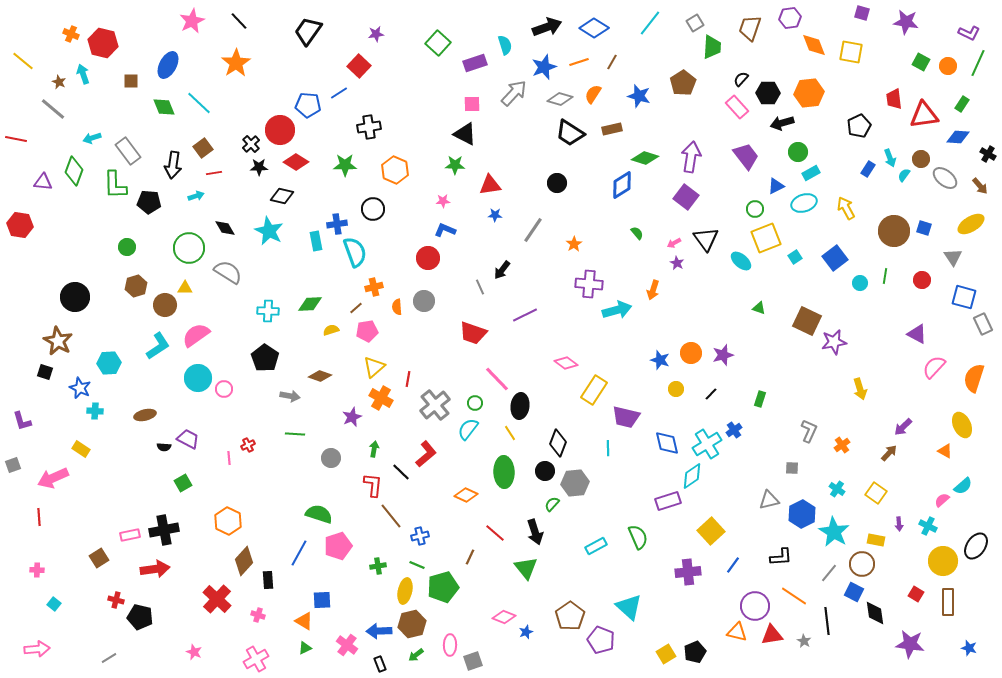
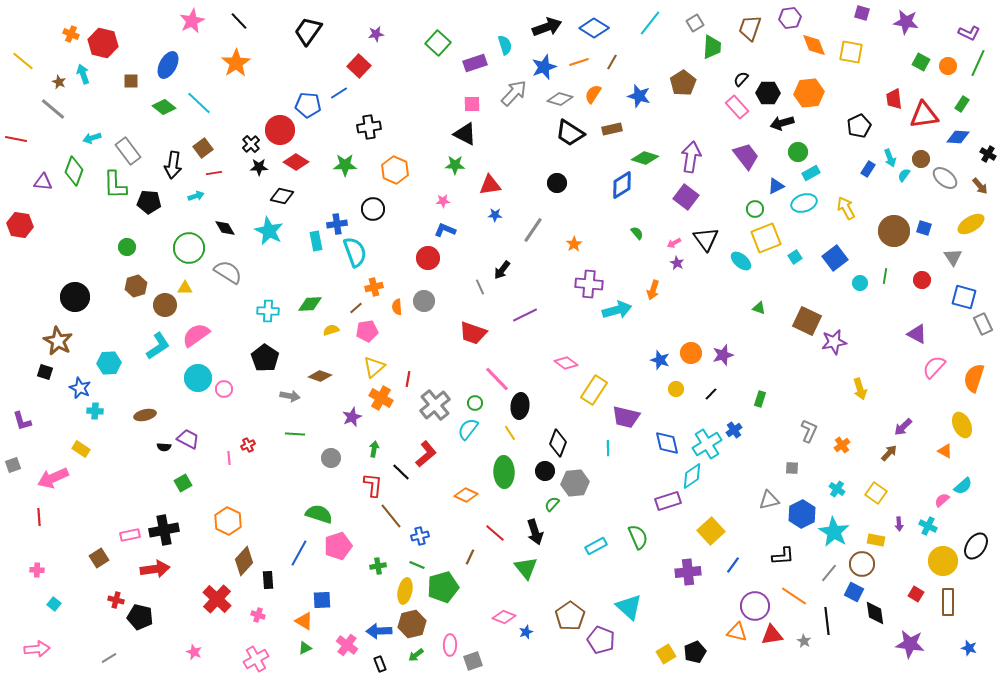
green diamond at (164, 107): rotated 30 degrees counterclockwise
black L-shape at (781, 557): moved 2 px right, 1 px up
